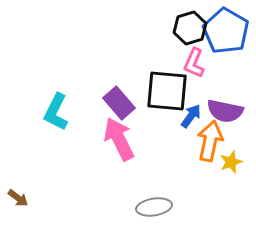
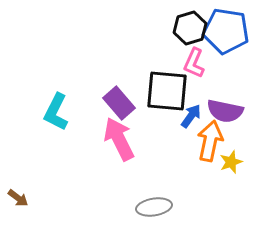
blue pentagon: rotated 21 degrees counterclockwise
